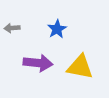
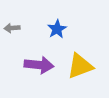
purple arrow: moved 1 px right, 2 px down
yellow triangle: moved 1 px up; rotated 32 degrees counterclockwise
